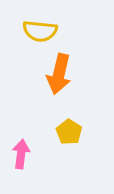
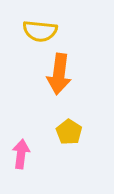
orange arrow: rotated 6 degrees counterclockwise
